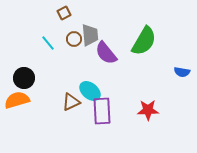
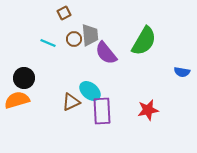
cyan line: rotated 28 degrees counterclockwise
red star: rotated 10 degrees counterclockwise
